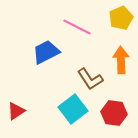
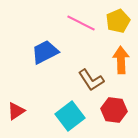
yellow pentagon: moved 3 px left, 3 px down
pink line: moved 4 px right, 4 px up
blue trapezoid: moved 1 px left
brown L-shape: moved 1 px right, 1 px down
cyan square: moved 3 px left, 7 px down
red hexagon: moved 3 px up
